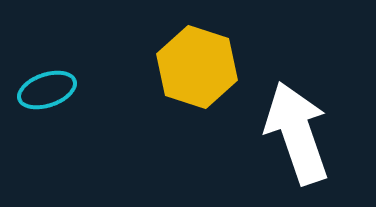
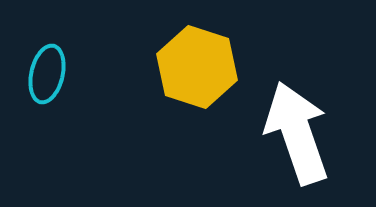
cyan ellipse: moved 16 px up; rotated 58 degrees counterclockwise
